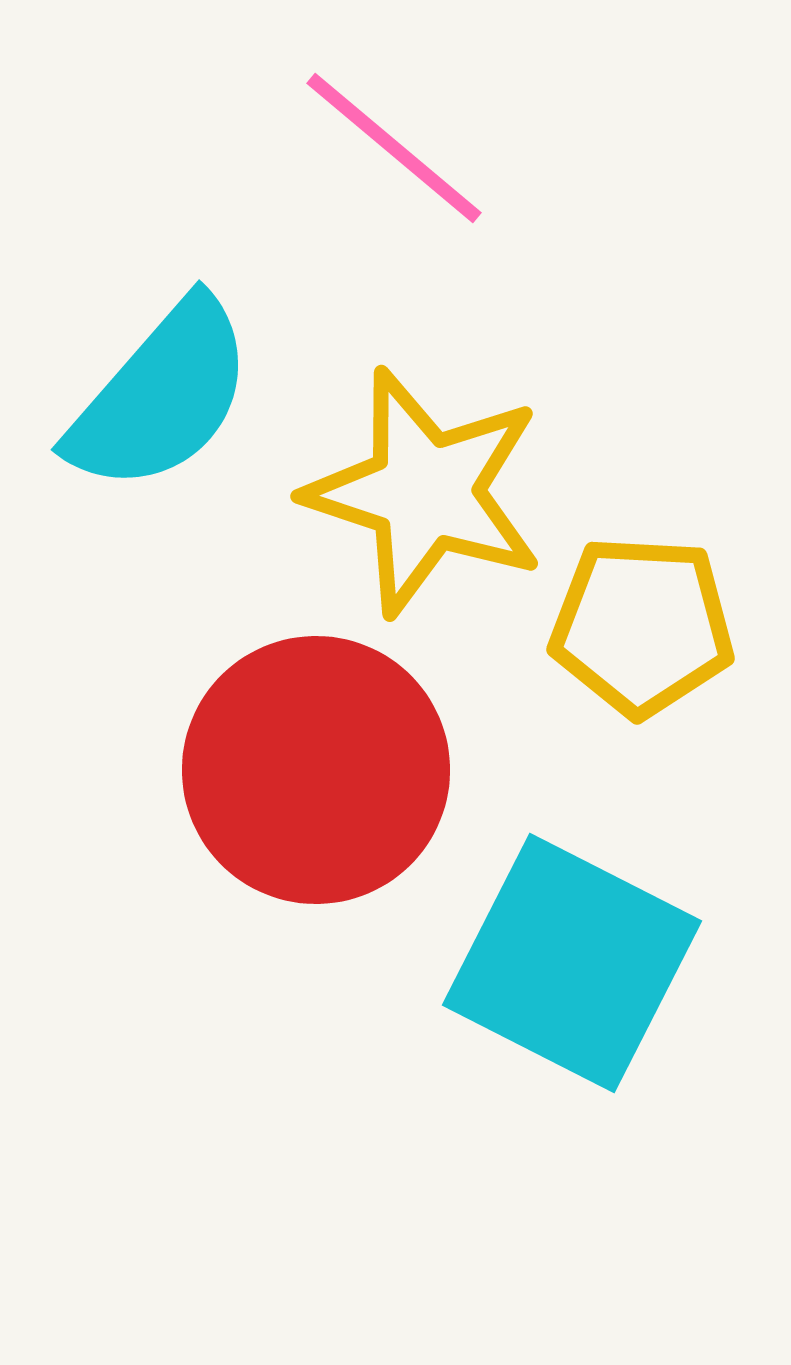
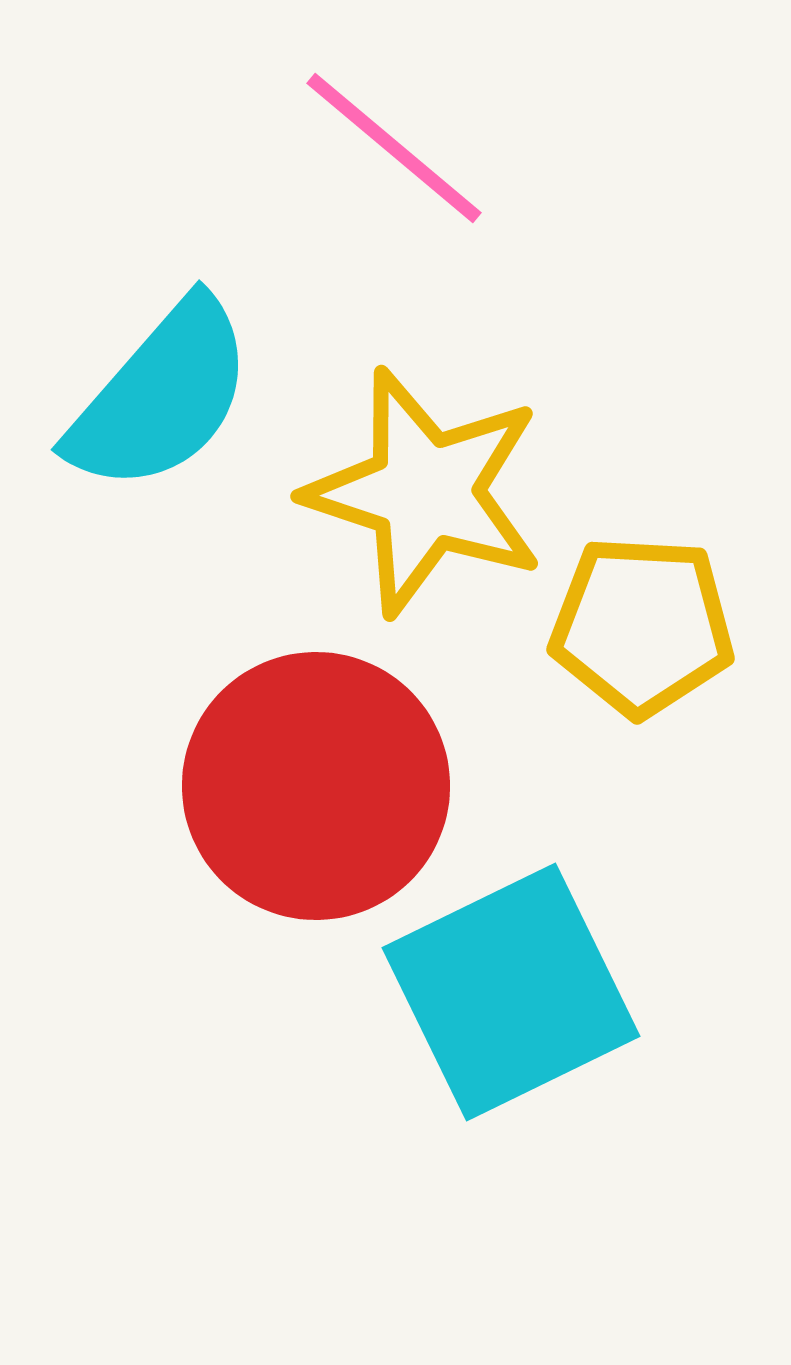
red circle: moved 16 px down
cyan square: moved 61 px left, 29 px down; rotated 37 degrees clockwise
